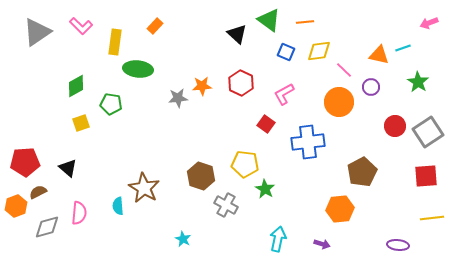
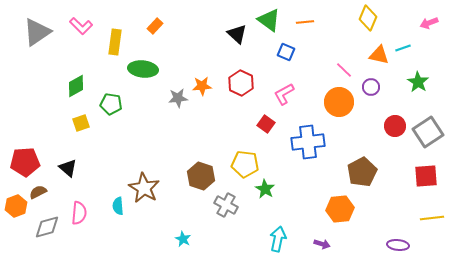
yellow diamond at (319, 51): moved 49 px right, 33 px up; rotated 60 degrees counterclockwise
green ellipse at (138, 69): moved 5 px right
